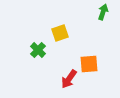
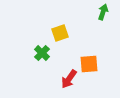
green cross: moved 4 px right, 3 px down
